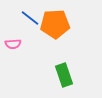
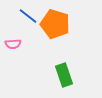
blue line: moved 2 px left, 2 px up
orange pentagon: rotated 20 degrees clockwise
